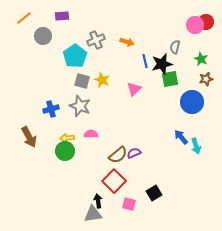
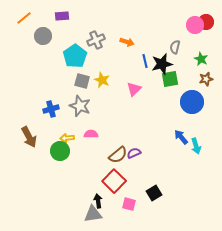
green circle: moved 5 px left
